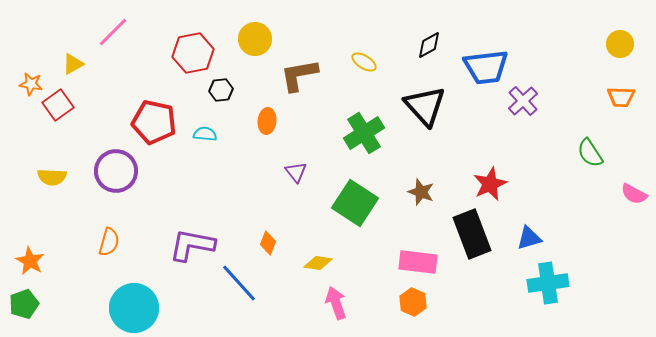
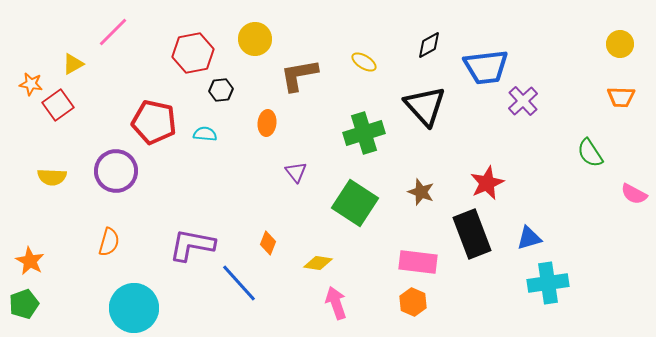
orange ellipse at (267, 121): moved 2 px down
green cross at (364, 133): rotated 15 degrees clockwise
red star at (490, 184): moved 3 px left, 1 px up
